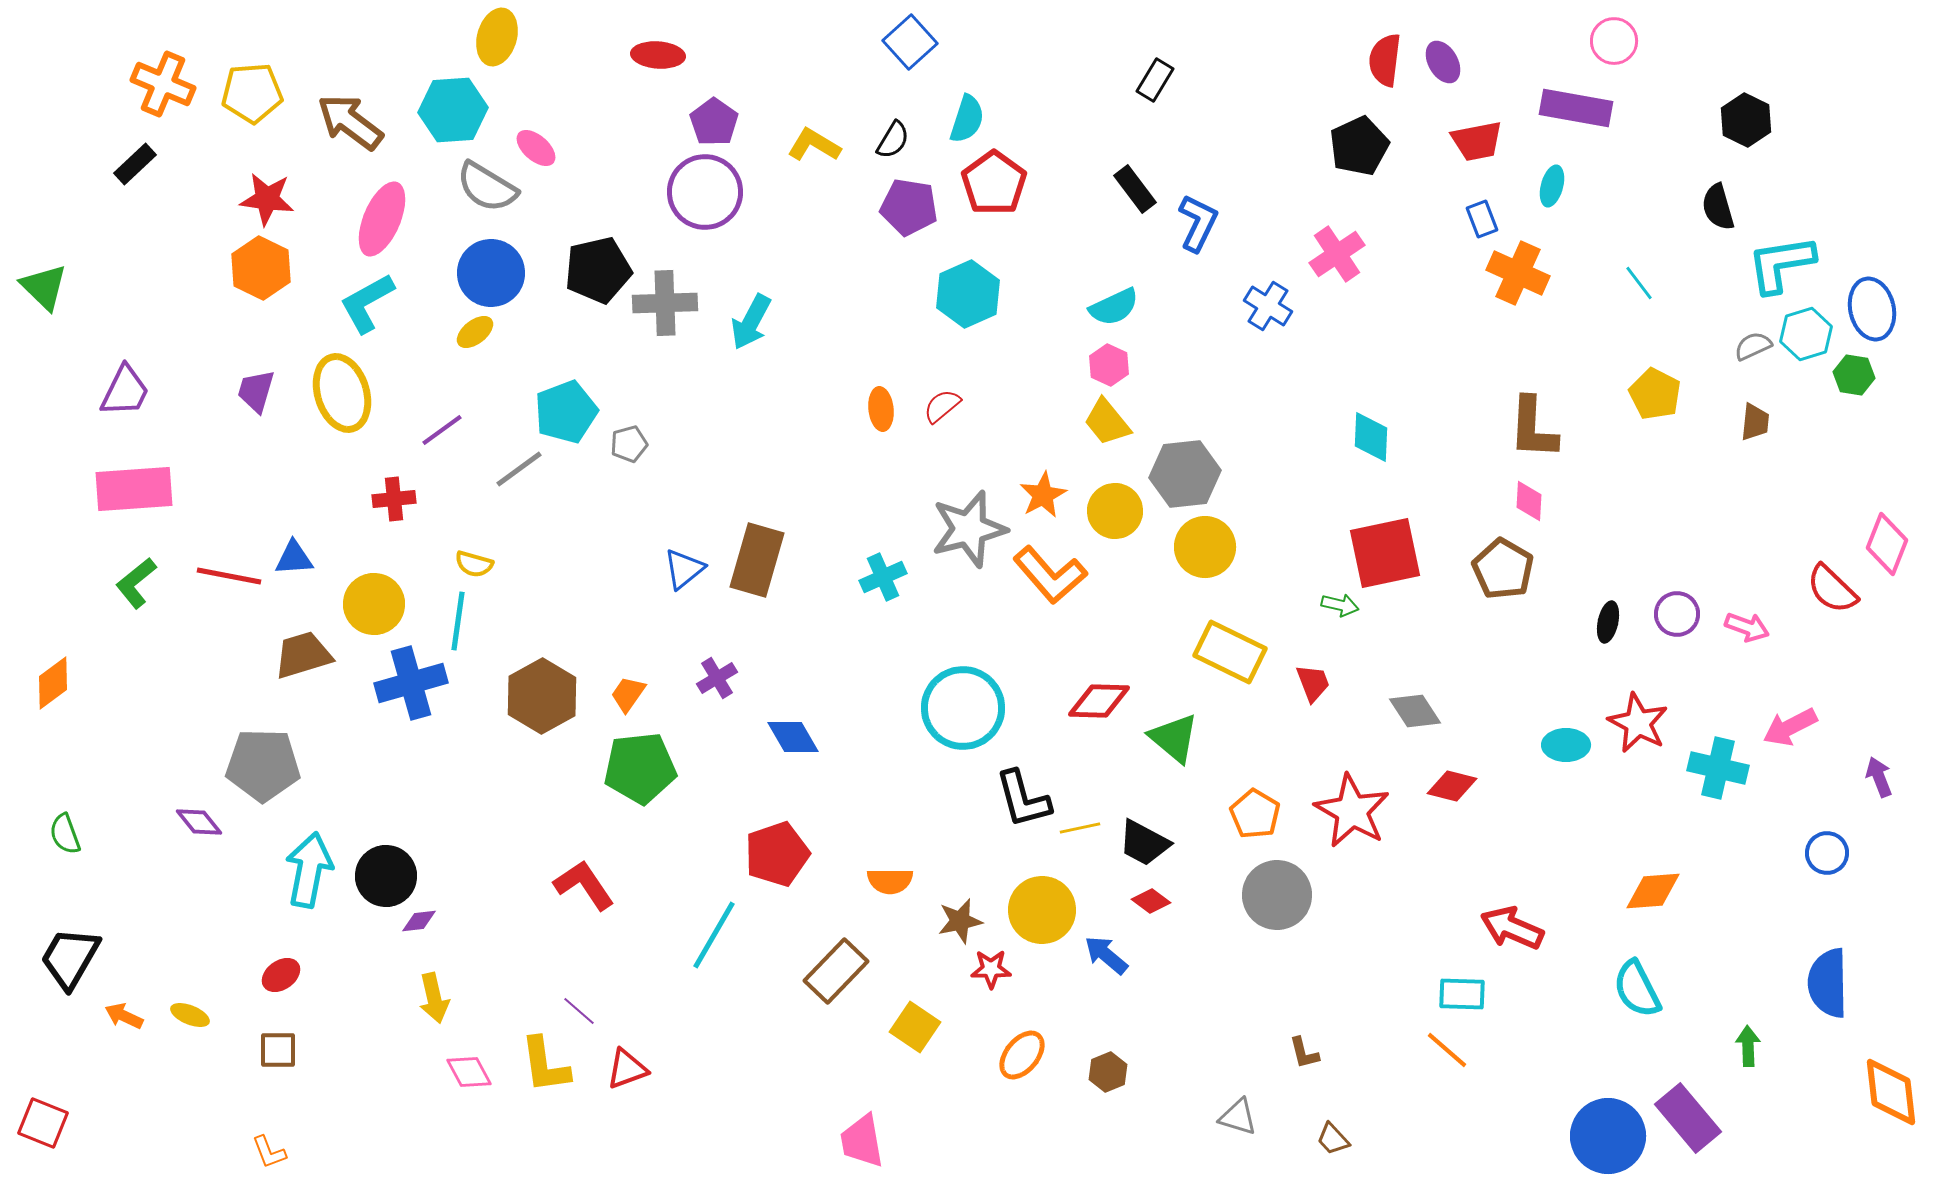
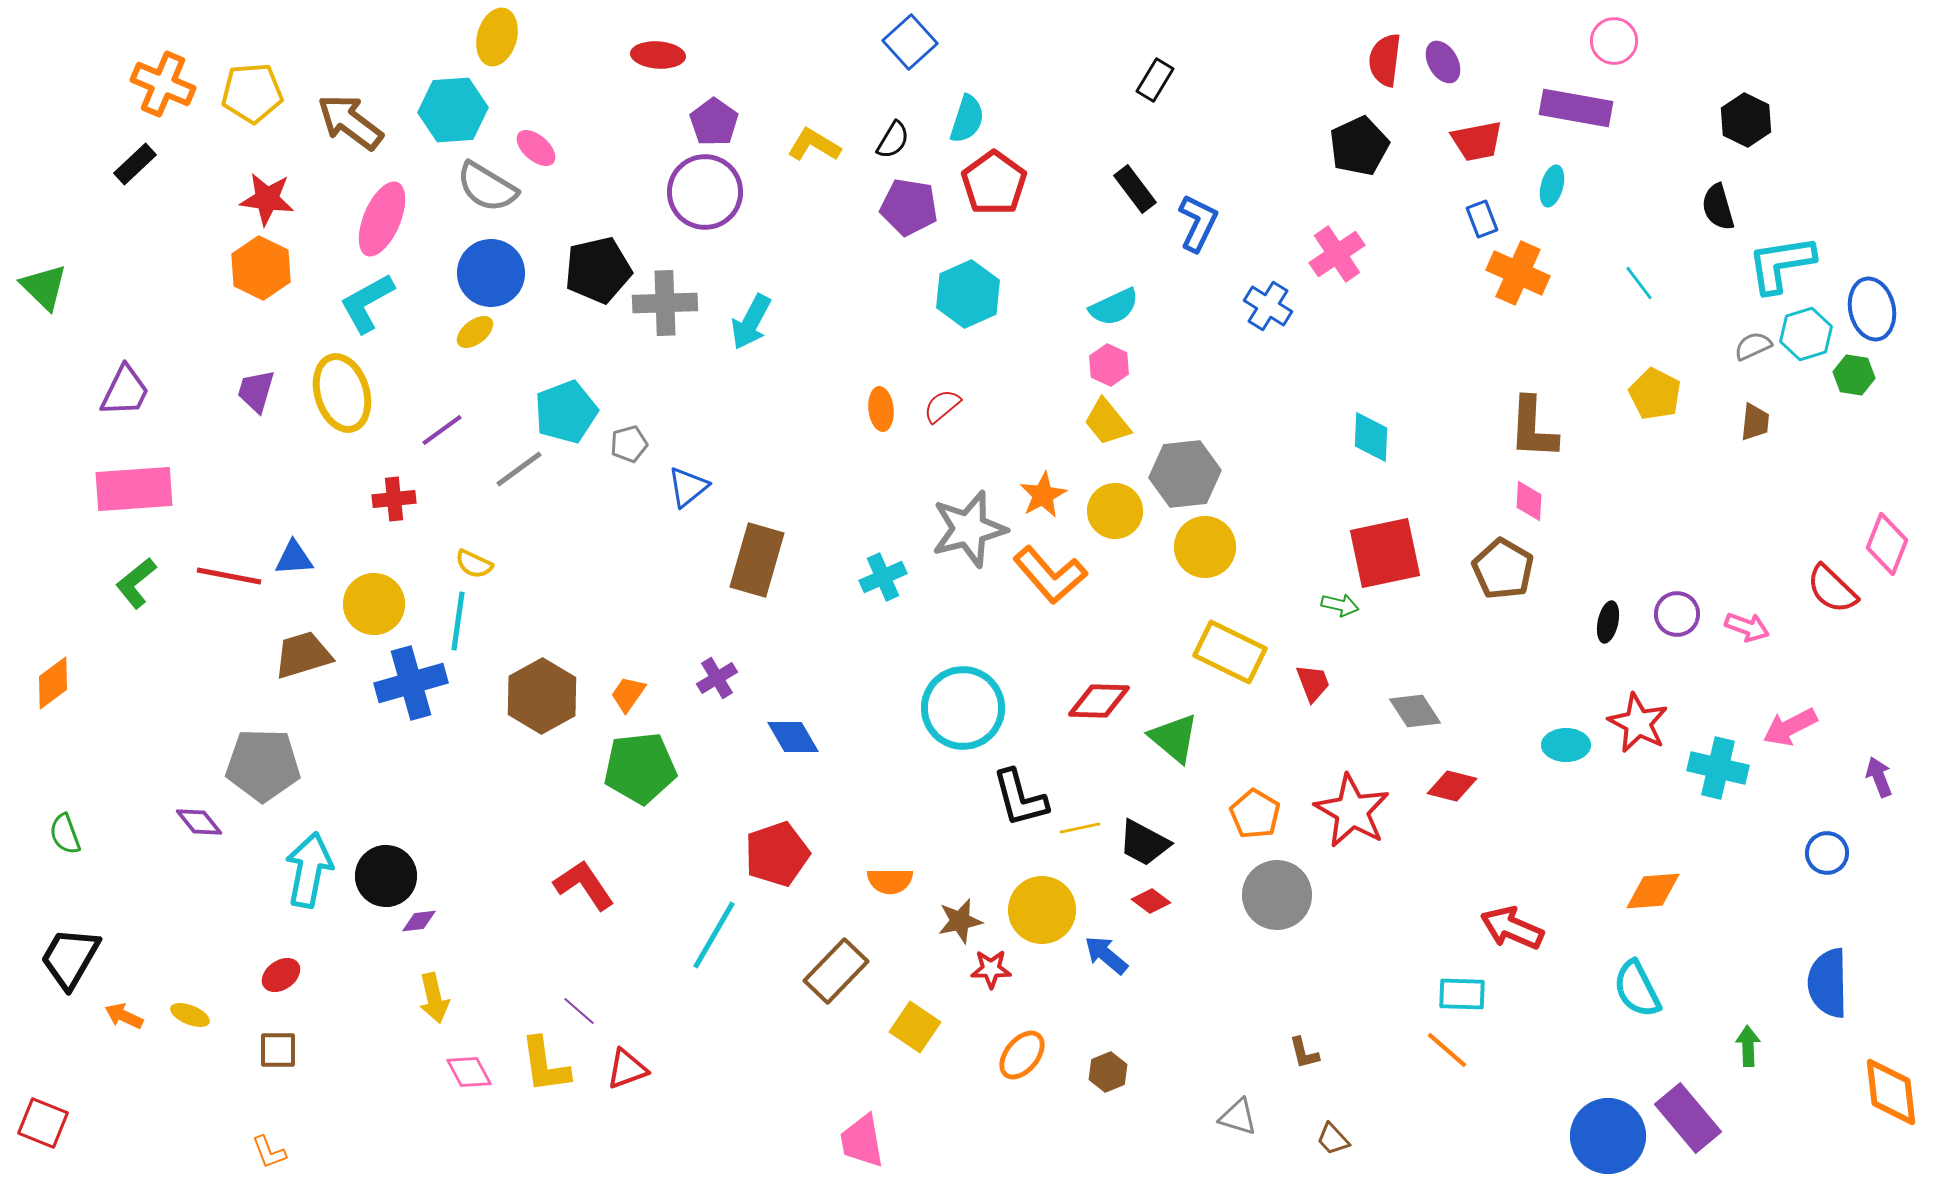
yellow semicircle at (474, 564): rotated 9 degrees clockwise
blue triangle at (684, 569): moved 4 px right, 82 px up
black L-shape at (1023, 799): moved 3 px left, 1 px up
